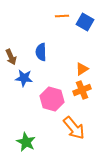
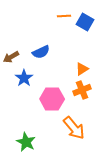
orange line: moved 2 px right
blue semicircle: rotated 114 degrees counterclockwise
brown arrow: rotated 84 degrees clockwise
blue star: rotated 30 degrees clockwise
pink hexagon: rotated 15 degrees counterclockwise
